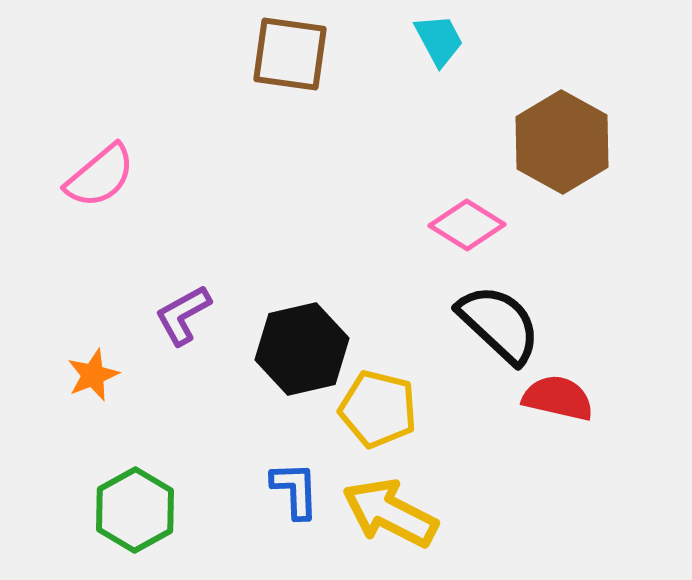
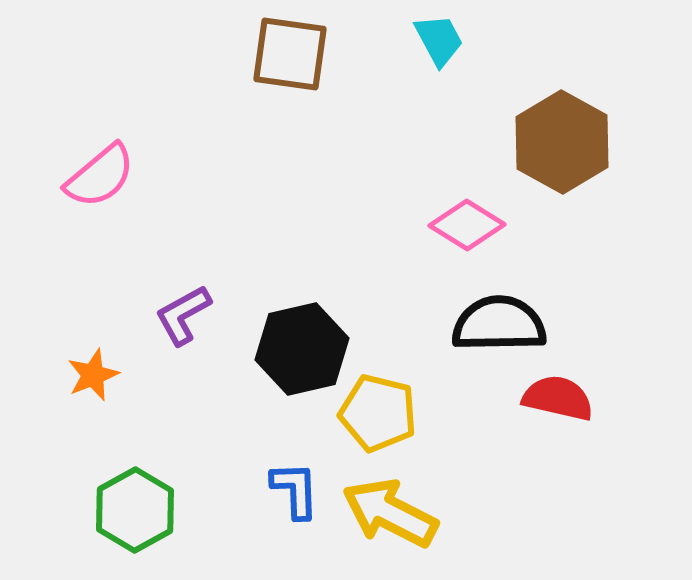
black semicircle: rotated 44 degrees counterclockwise
yellow pentagon: moved 4 px down
